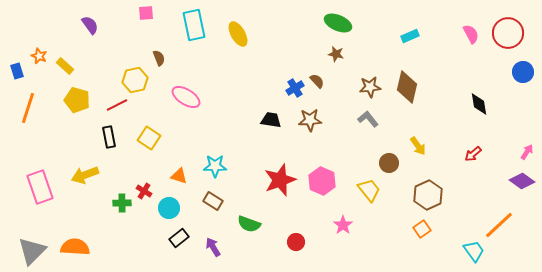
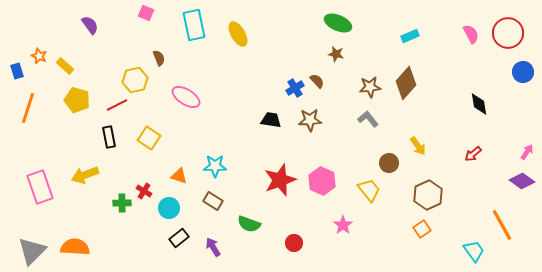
pink square at (146, 13): rotated 28 degrees clockwise
brown diamond at (407, 87): moved 1 px left, 4 px up; rotated 28 degrees clockwise
orange line at (499, 225): moved 3 px right; rotated 76 degrees counterclockwise
red circle at (296, 242): moved 2 px left, 1 px down
